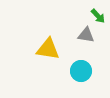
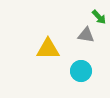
green arrow: moved 1 px right, 1 px down
yellow triangle: rotated 10 degrees counterclockwise
